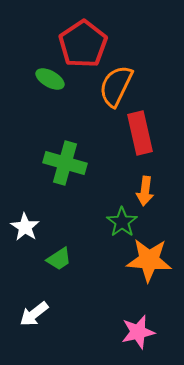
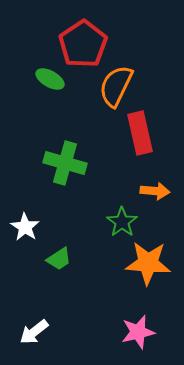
orange arrow: moved 10 px right; rotated 92 degrees counterclockwise
orange star: moved 1 px left, 3 px down
white arrow: moved 18 px down
